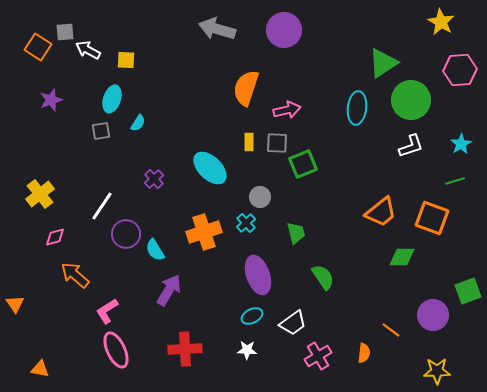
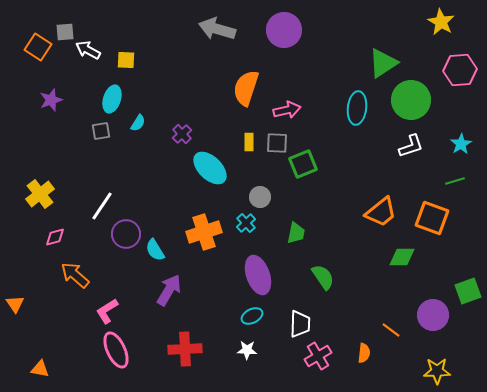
purple cross at (154, 179): moved 28 px right, 45 px up
green trapezoid at (296, 233): rotated 25 degrees clockwise
white trapezoid at (293, 323): moved 7 px right, 1 px down; rotated 52 degrees counterclockwise
